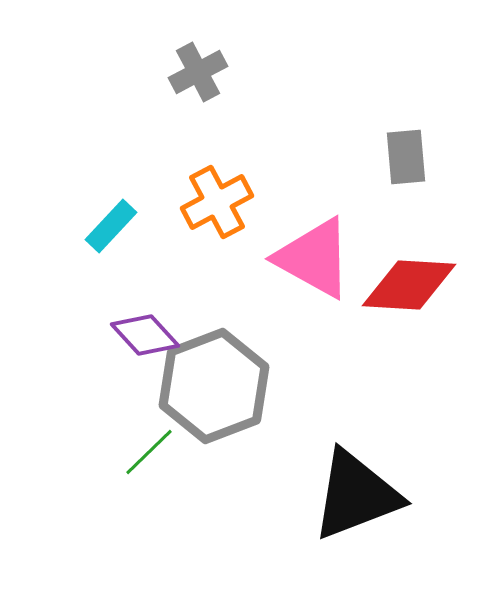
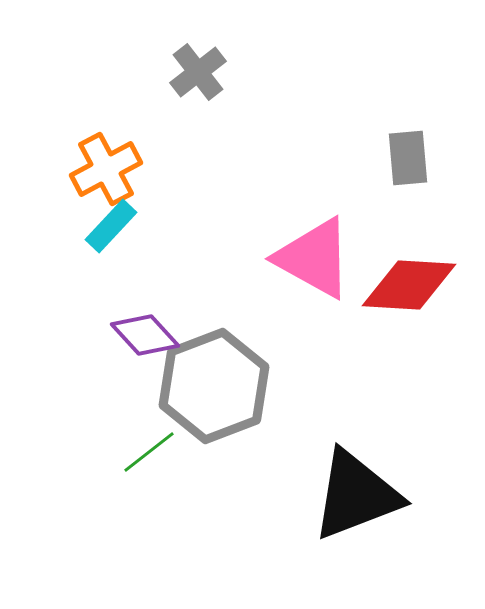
gray cross: rotated 10 degrees counterclockwise
gray rectangle: moved 2 px right, 1 px down
orange cross: moved 111 px left, 33 px up
green line: rotated 6 degrees clockwise
